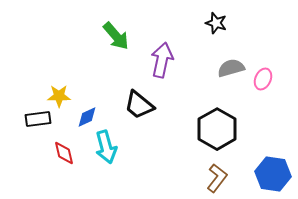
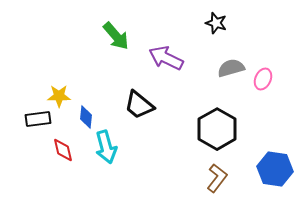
purple arrow: moved 4 px right, 2 px up; rotated 76 degrees counterclockwise
blue diamond: moved 1 px left; rotated 60 degrees counterclockwise
red diamond: moved 1 px left, 3 px up
blue hexagon: moved 2 px right, 5 px up
